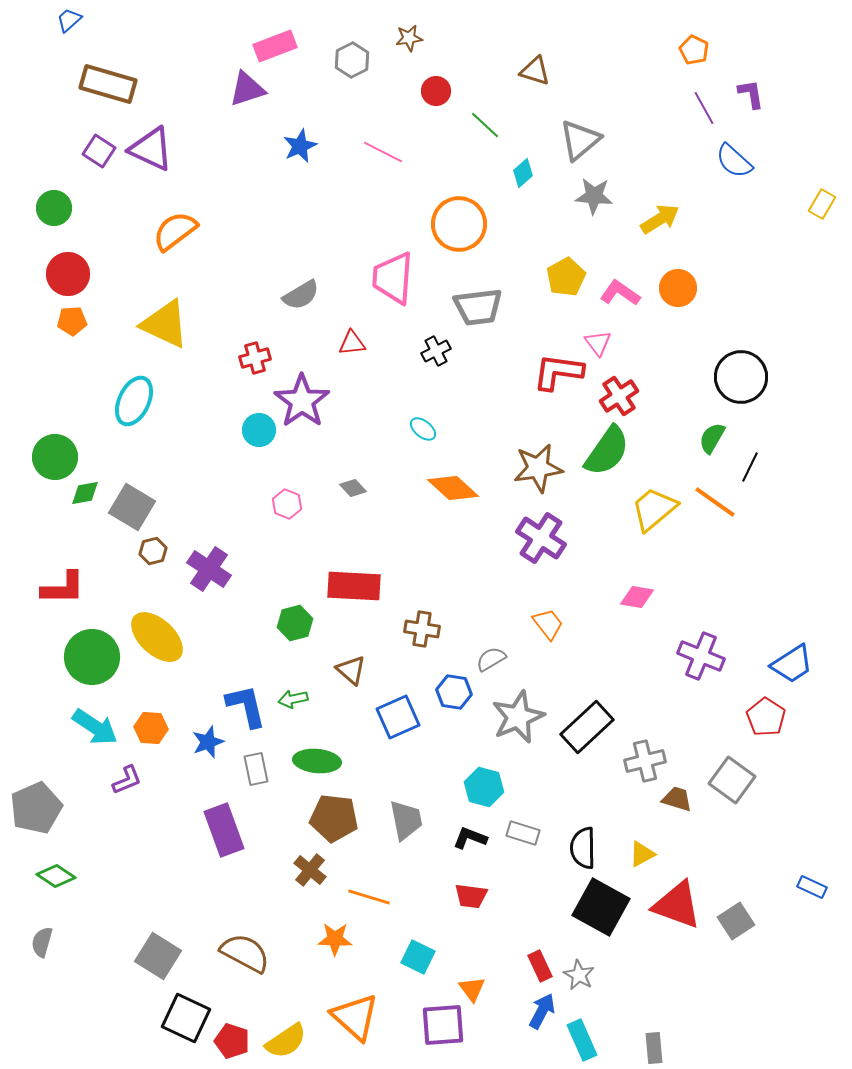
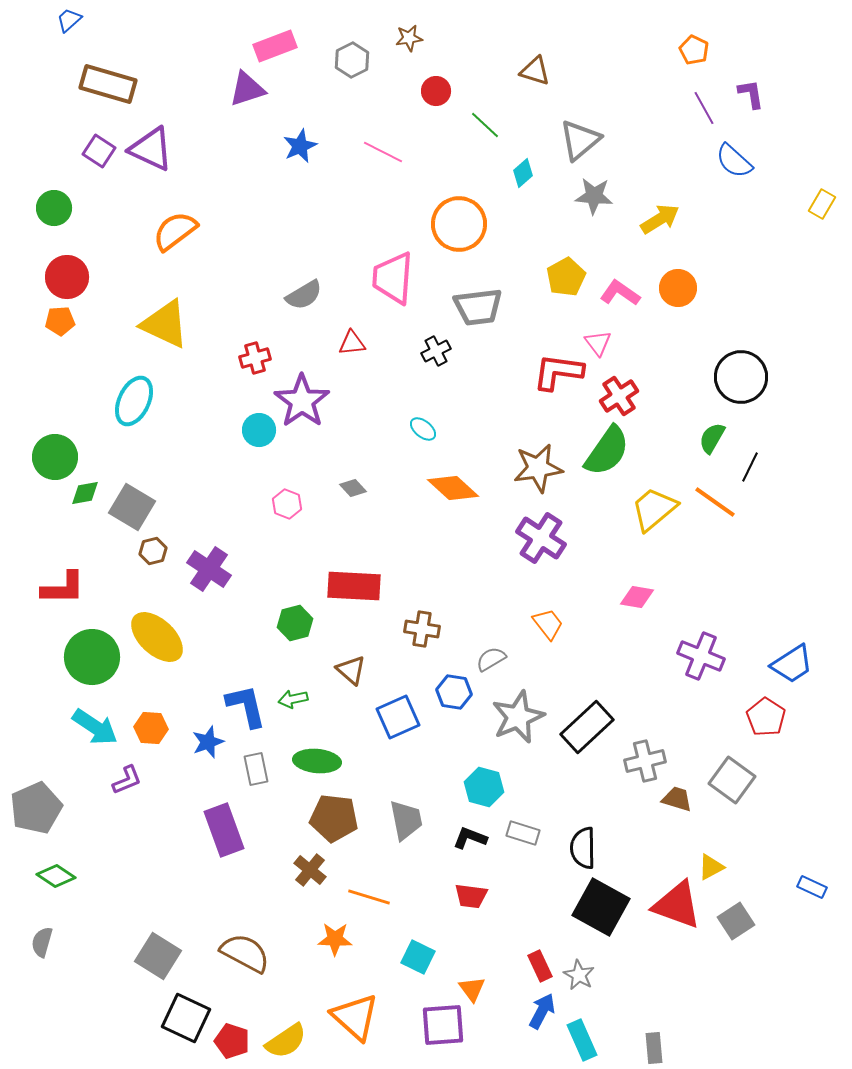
red circle at (68, 274): moved 1 px left, 3 px down
gray semicircle at (301, 295): moved 3 px right
orange pentagon at (72, 321): moved 12 px left
yellow triangle at (642, 854): moved 69 px right, 13 px down
